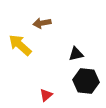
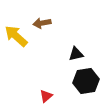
yellow arrow: moved 4 px left, 9 px up
black hexagon: rotated 15 degrees counterclockwise
red triangle: moved 1 px down
